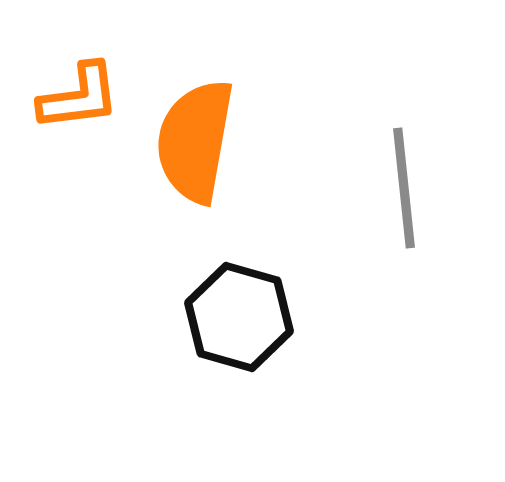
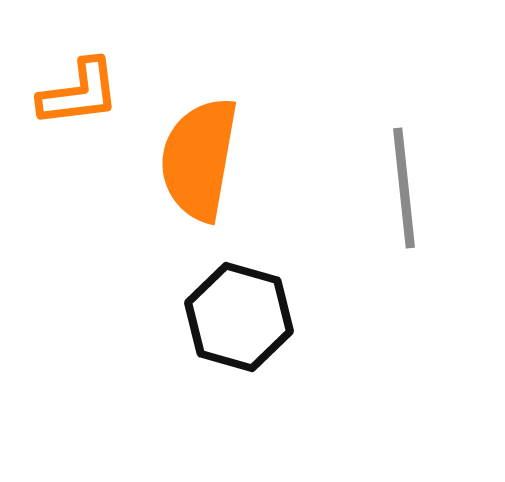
orange L-shape: moved 4 px up
orange semicircle: moved 4 px right, 18 px down
